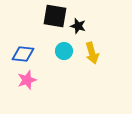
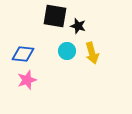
cyan circle: moved 3 px right
